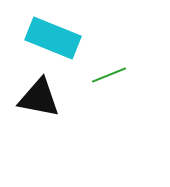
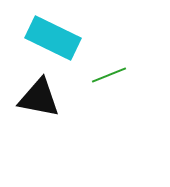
cyan rectangle: rotated 4 degrees clockwise
